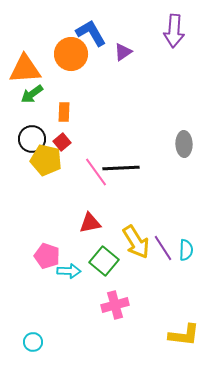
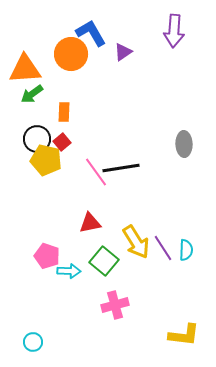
black circle: moved 5 px right
black line: rotated 6 degrees counterclockwise
